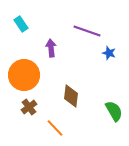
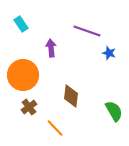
orange circle: moved 1 px left
